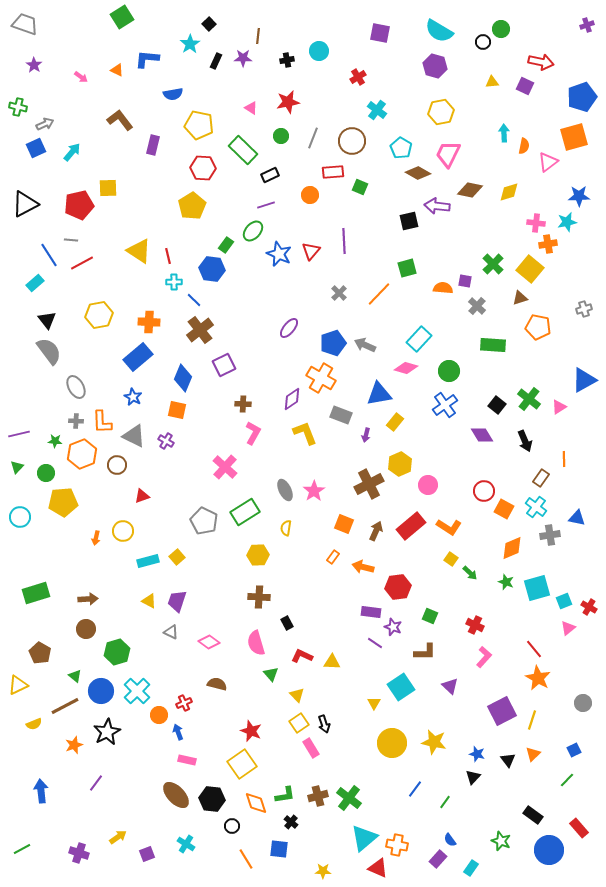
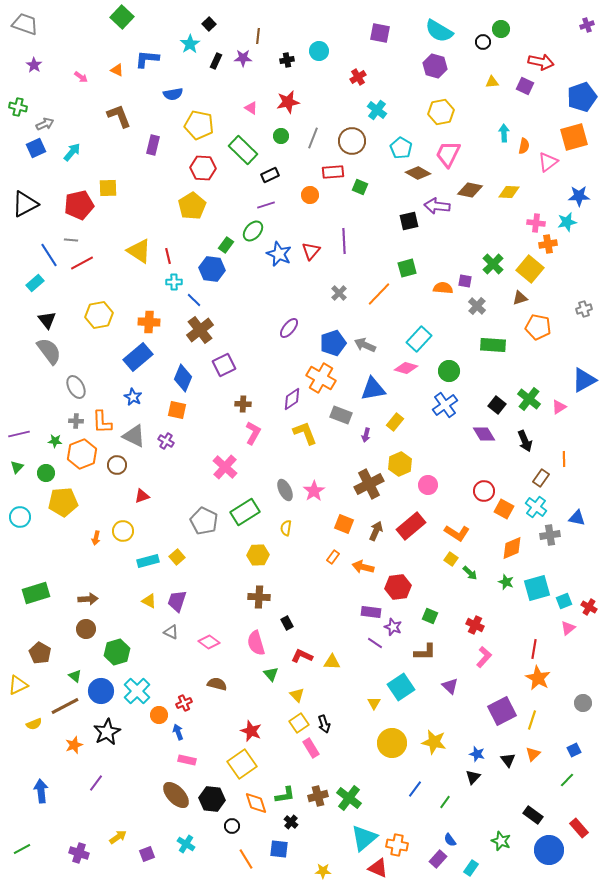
green square at (122, 17): rotated 15 degrees counterclockwise
brown L-shape at (120, 120): moved 1 px left, 4 px up; rotated 16 degrees clockwise
yellow diamond at (509, 192): rotated 20 degrees clockwise
blue triangle at (379, 394): moved 6 px left, 5 px up
purple diamond at (482, 435): moved 2 px right, 1 px up
orange L-shape at (449, 527): moved 8 px right, 6 px down
red line at (534, 649): rotated 48 degrees clockwise
